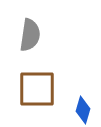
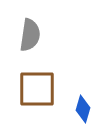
blue diamond: moved 1 px up
